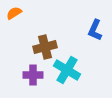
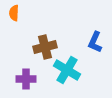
orange semicircle: rotated 56 degrees counterclockwise
blue L-shape: moved 12 px down
purple cross: moved 7 px left, 4 px down
